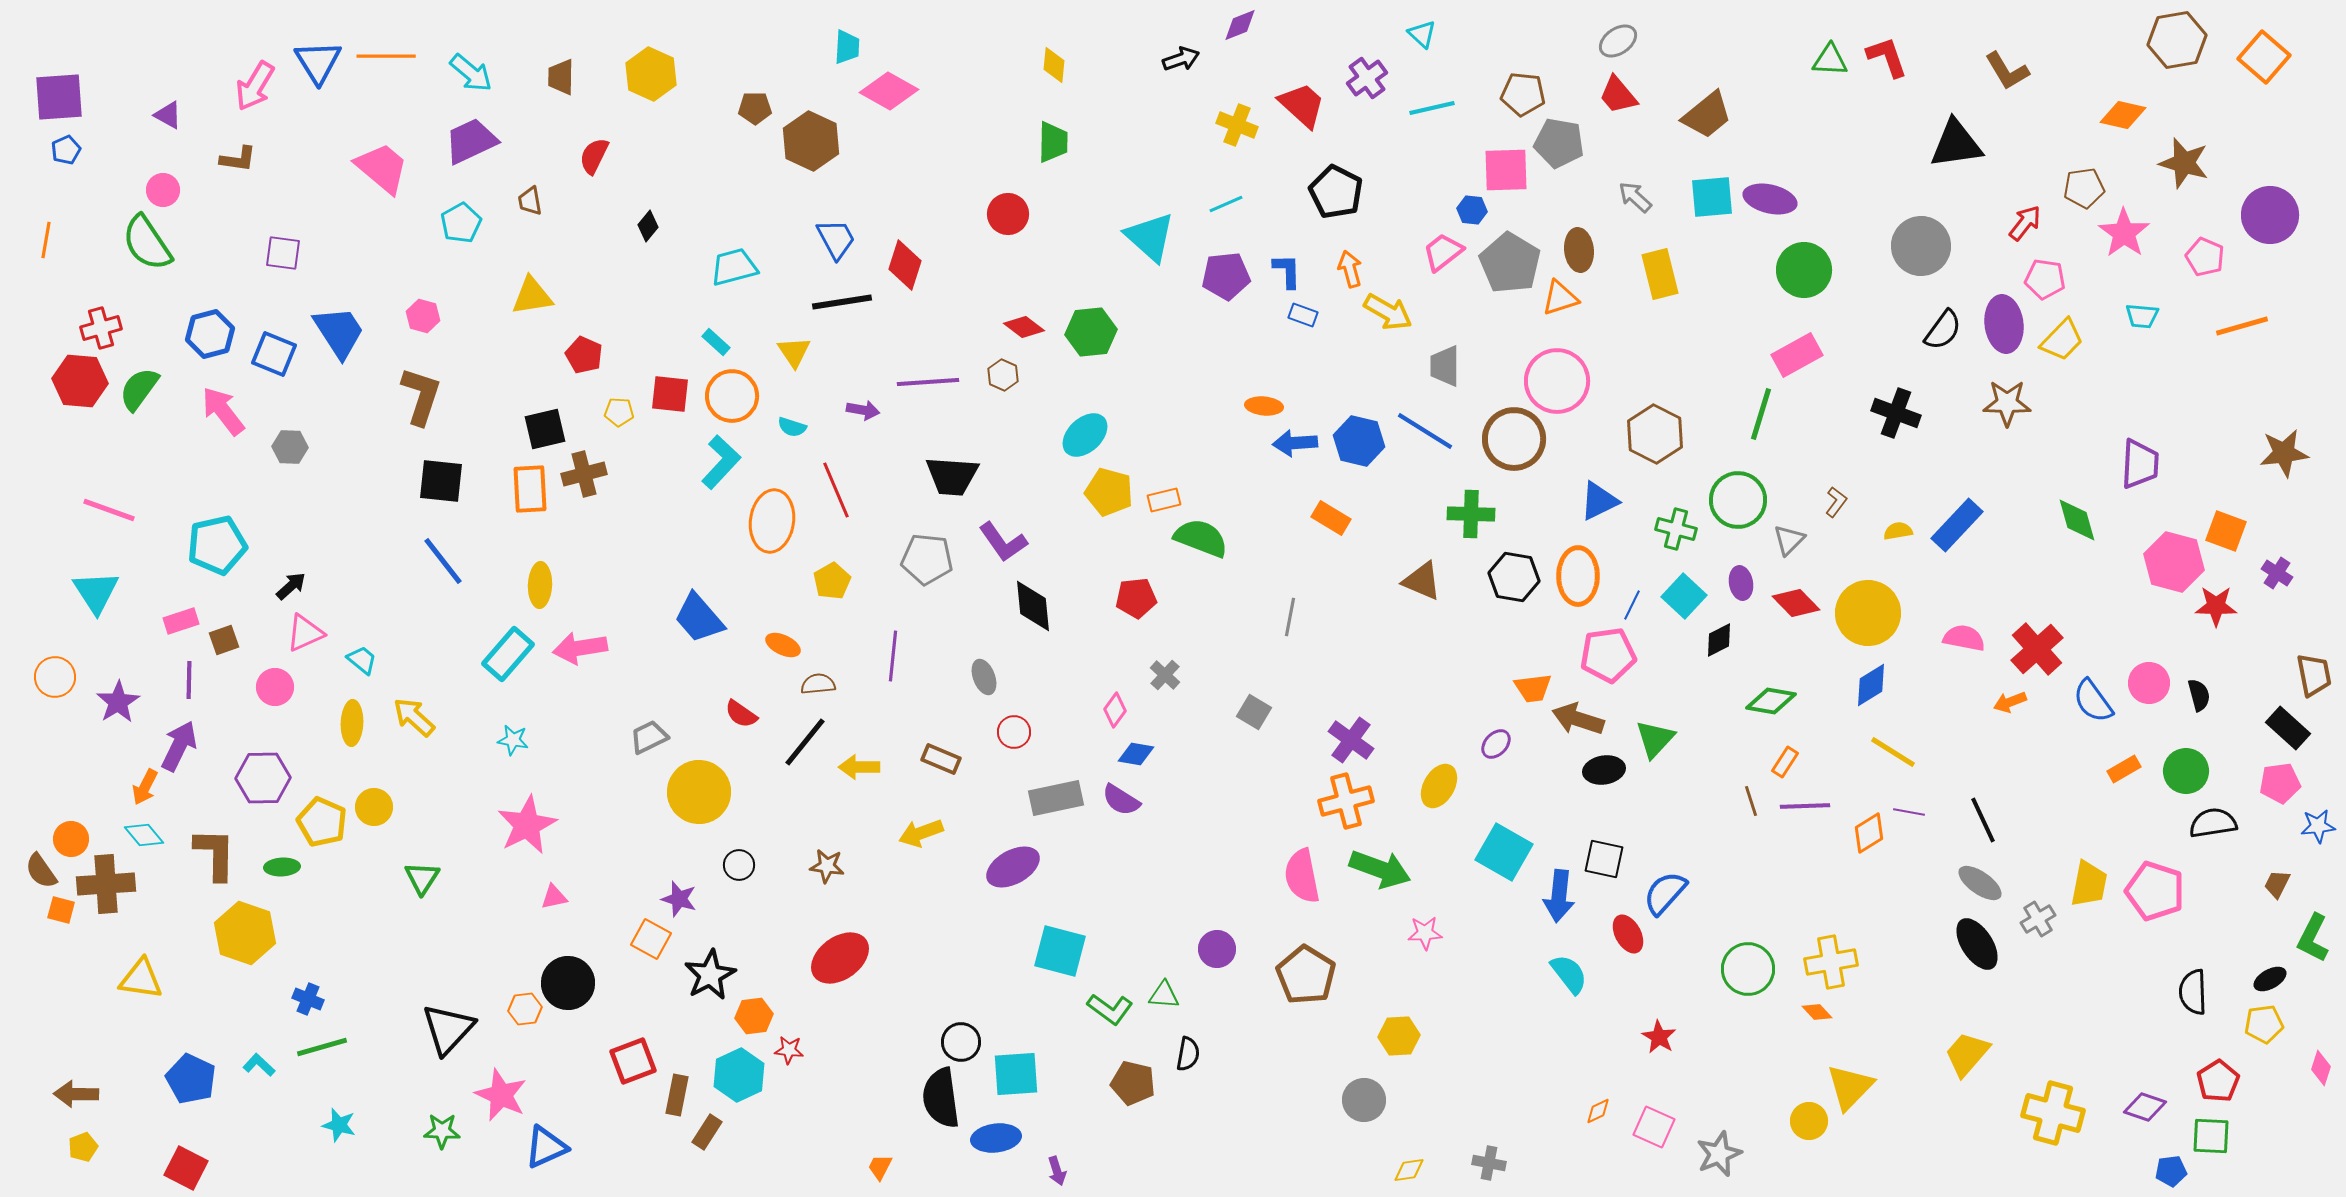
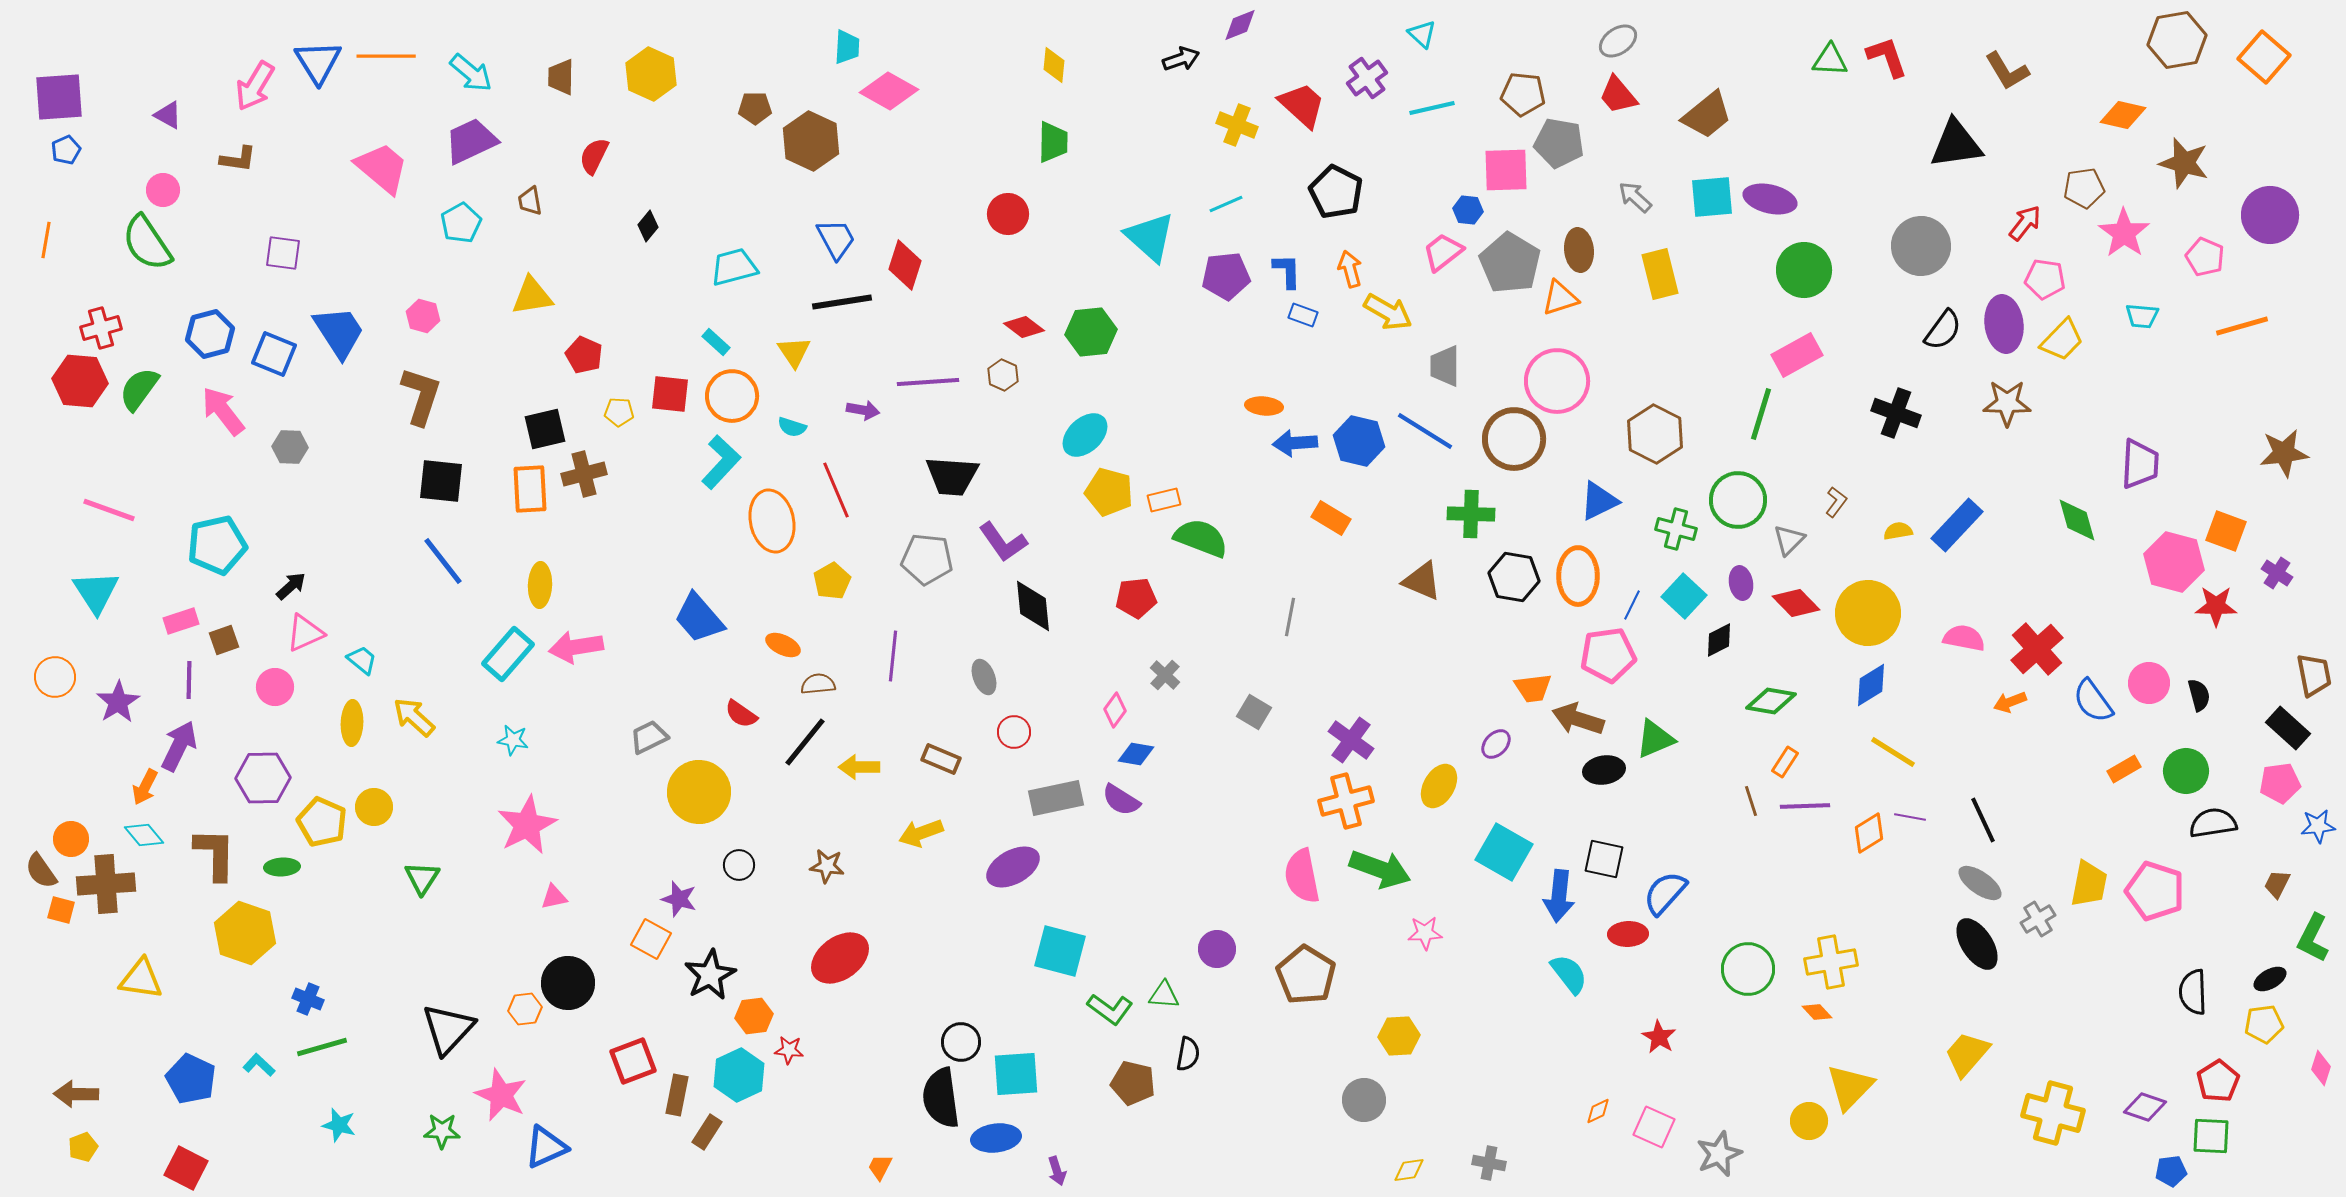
blue hexagon at (1472, 210): moved 4 px left
orange ellipse at (772, 521): rotated 20 degrees counterclockwise
pink arrow at (580, 648): moved 4 px left, 1 px up
green triangle at (1655, 739): rotated 24 degrees clockwise
purple line at (1909, 812): moved 1 px right, 5 px down
red ellipse at (1628, 934): rotated 63 degrees counterclockwise
